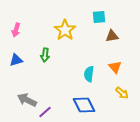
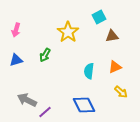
cyan square: rotated 24 degrees counterclockwise
yellow star: moved 3 px right, 2 px down
green arrow: rotated 24 degrees clockwise
orange triangle: rotated 48 degrees clockwise
cyan semicircle: moved 3 px up
yellow arrow: moved 1 px left, 1 px up
